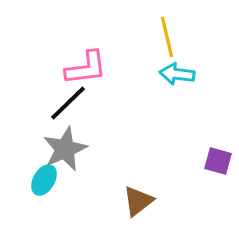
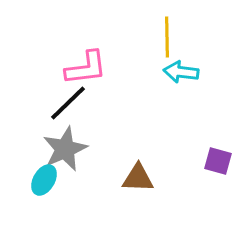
yellow line: rotated 12 degrees clockwise
cyan arrow: moved 4 px right, 2 px up
brown triangle: moved 23 px up; rotated 40 degrees clockwise
